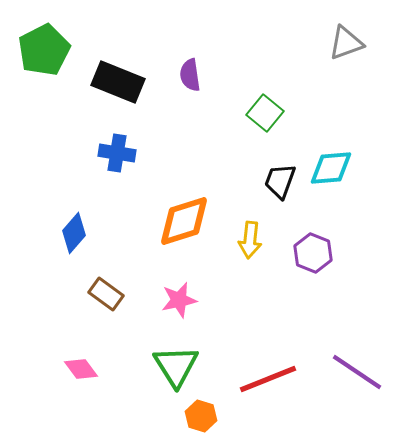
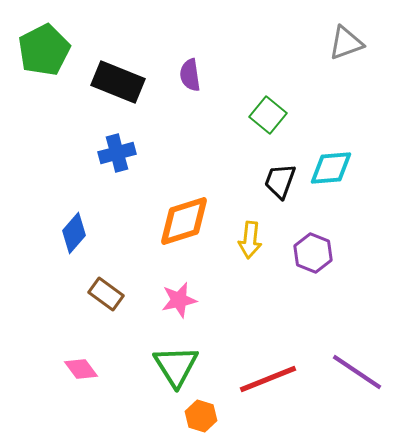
green square: moved 3 px right, 2 px down
blue cross: rotated 24 degrees counterclockwise
